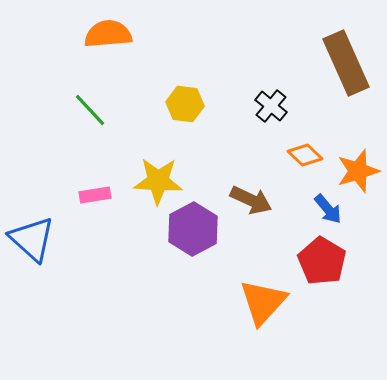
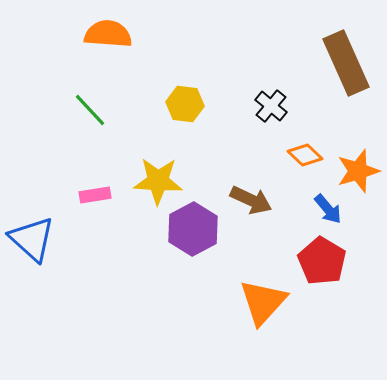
orange semicircle: rotated 9 degrees clockwise
